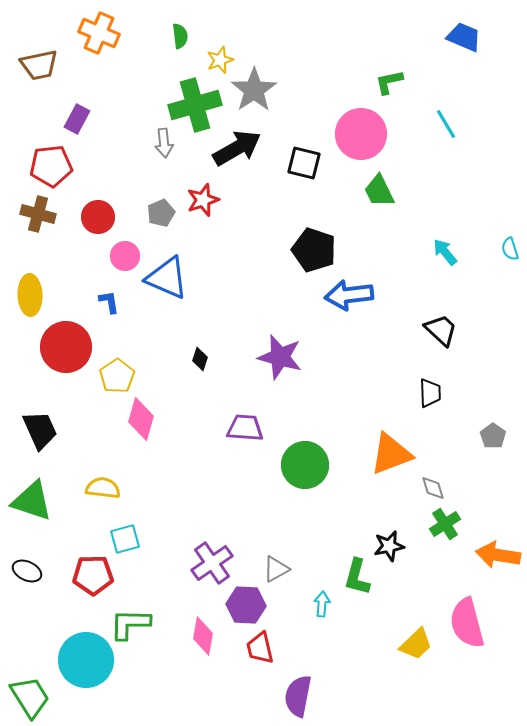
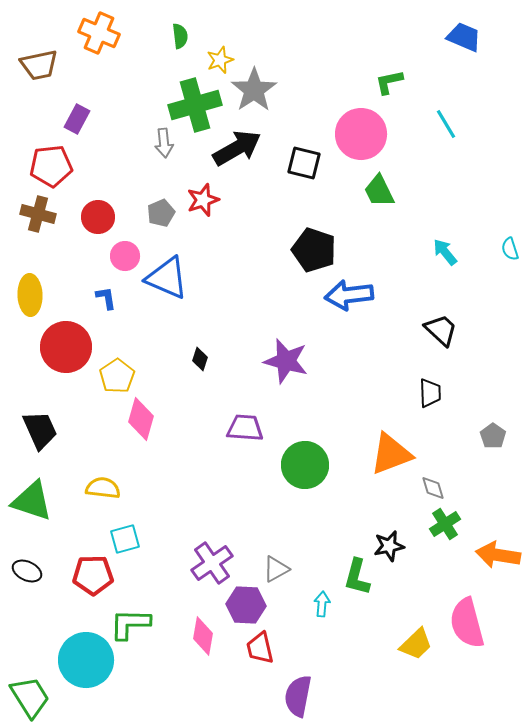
blue L-shape at (109, 302): moved 3 px left, 4 px up
purple star at (280, 357): moved 6 px right, 4 px down
